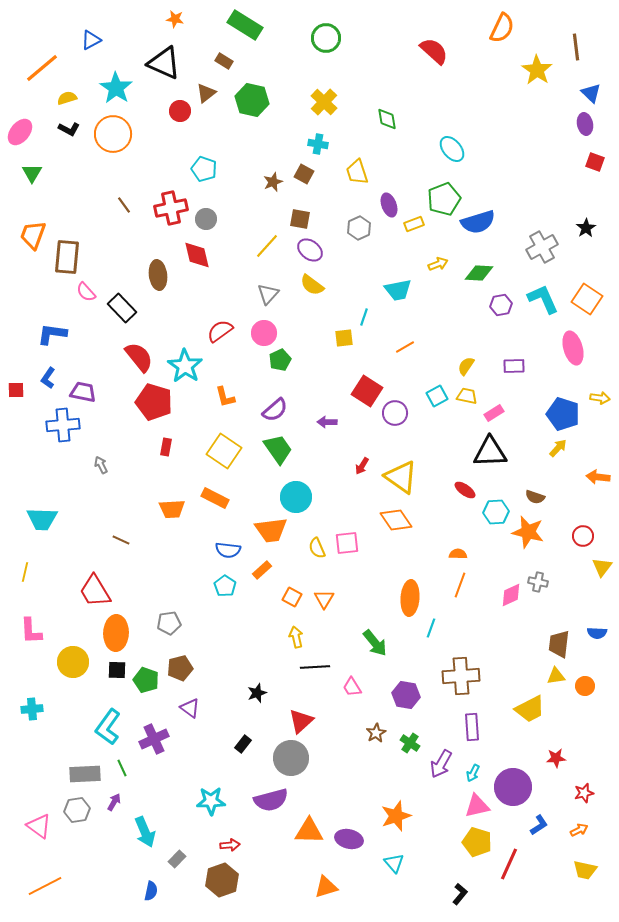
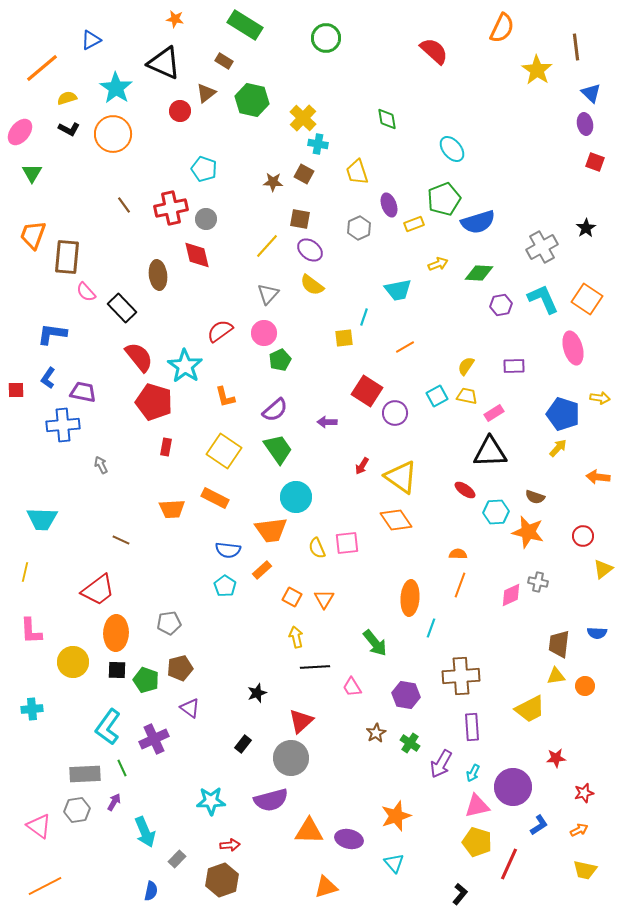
yellow cross at (324, 102): moved 21 px left, 16 px down
brown star at (273, 182): rotated 24 degrees clockwise
yellow triangle at (602, 567): moved 1 px right, 2 px down; rotated 15 degrees clockwise
red trapezoid at (95, 591): moved 3 px right, 1 px up; rotated 96 degrees counterclockwise
